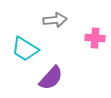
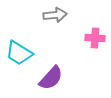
gray arrow: moved 5 px up
cyan trapezoid: moved 6 px left, 4 px down
